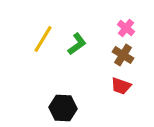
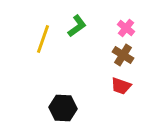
yellow line: rotated 12 degrees counterclockwise
green L-shape: moved 18 px up
